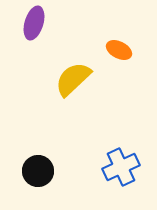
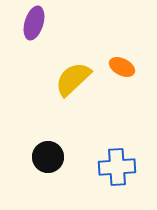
orange ellipse: moved 3 px right, 17 px down
blue cross: moved 4 px left; rotated 21 degrees clockwise
black circle: moved 10 px right, 14 px up
